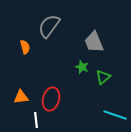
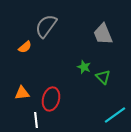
gray semicircle: moved 3 px left
gray trapezoid: moved 9 px right, 8 px up
orange semicircle: rotated 64 degrees clockwise
green star: moved 2 px right
green triangle: rotated 35 degrees counterclockwise
orange triangle: moved 1 px right, 4 px up
cyan line: rotated 55 degrees counterclockwise
